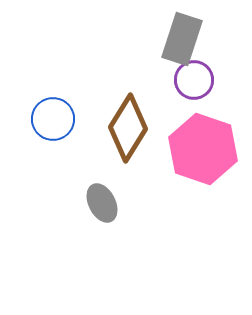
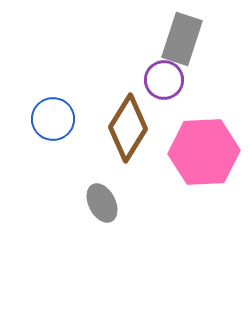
purple circle: moved 30 px left
pink hexagon: moved 1 px right, 3 px down; rotated 22 degrees counterclockwise
